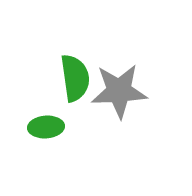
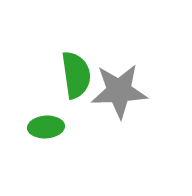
green semicircle: moved 1 px right, 3 px up
